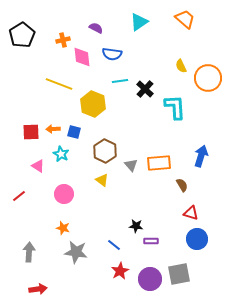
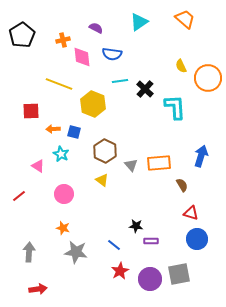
red square: moved 21 px up
